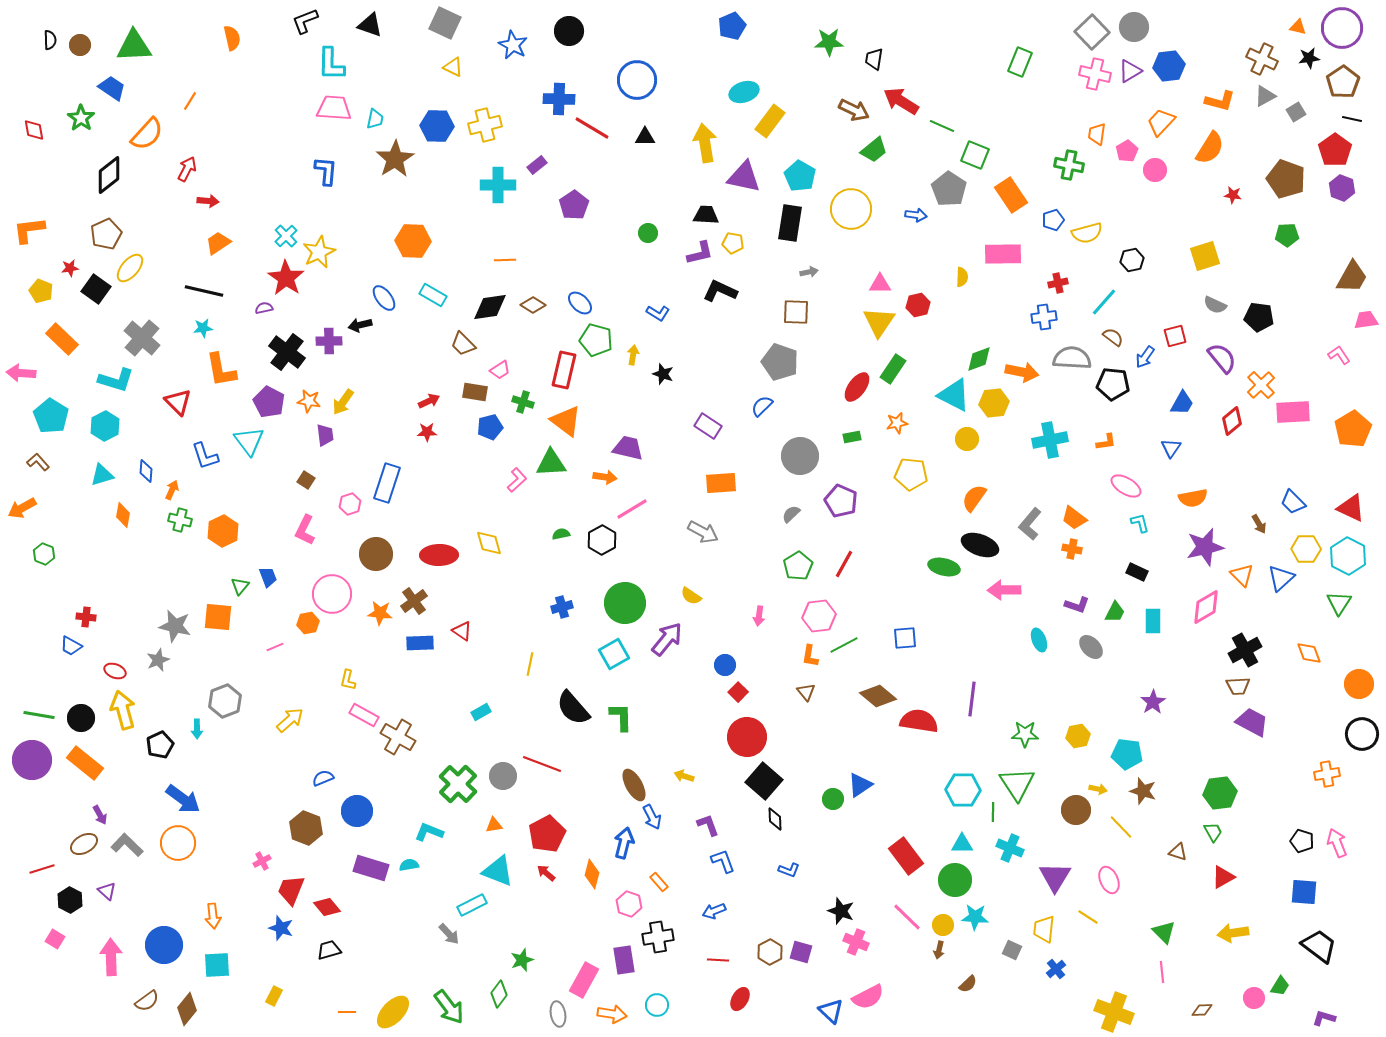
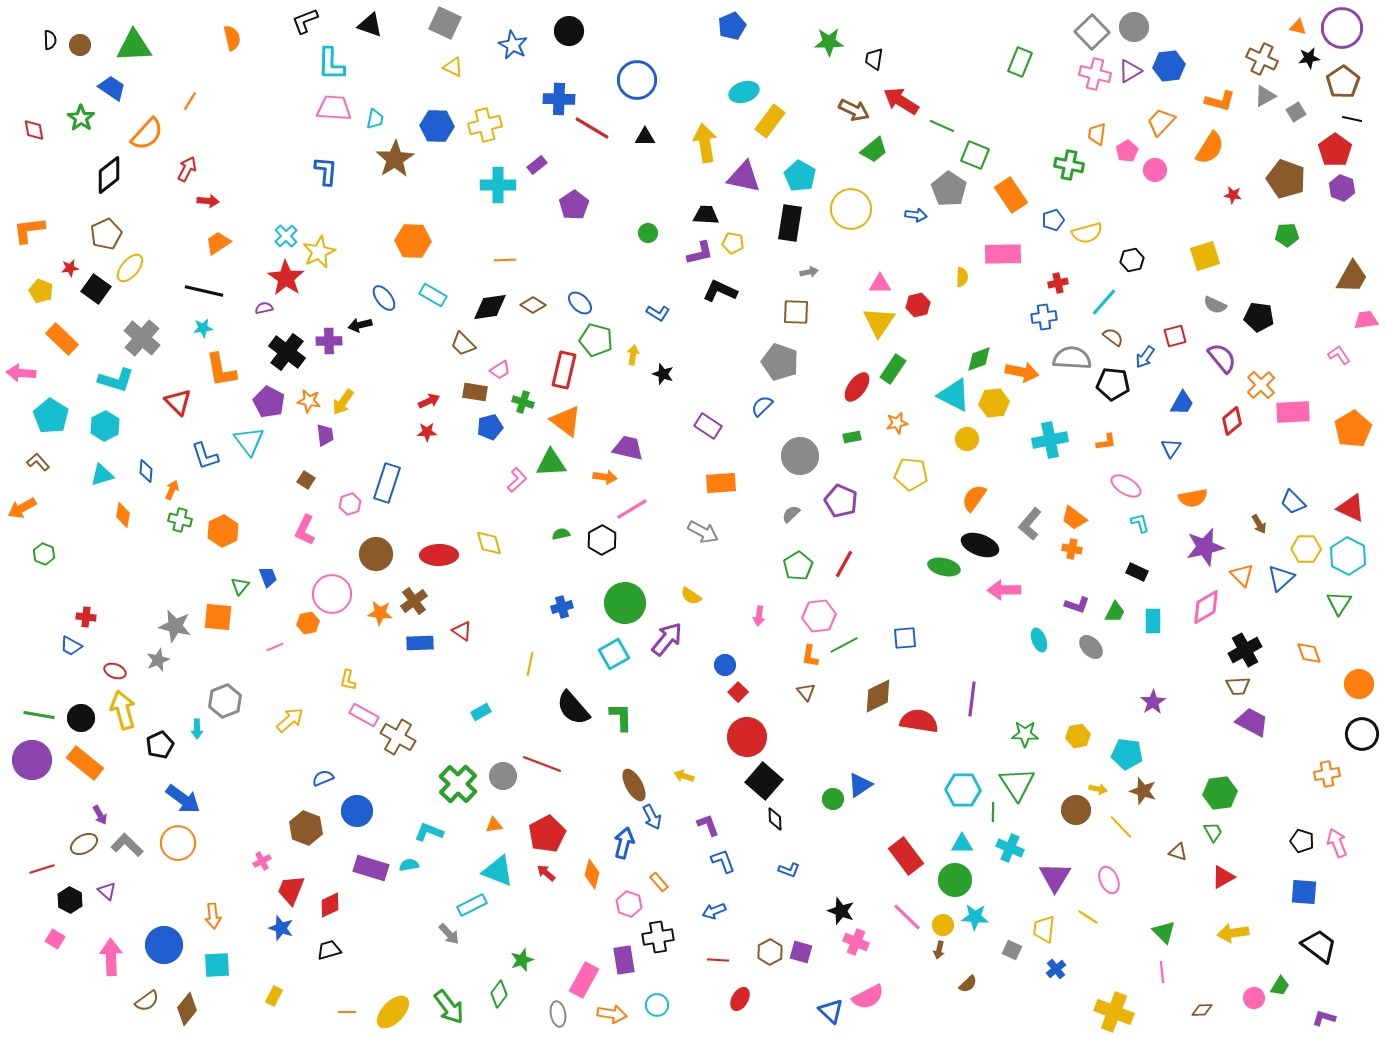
brown diamond at (878, 696): rotated 66 degrees counterclockwise
red diamond at (327, 907): moved 3 px right, 2 px up; rotated 76 degrees counterclockwise
